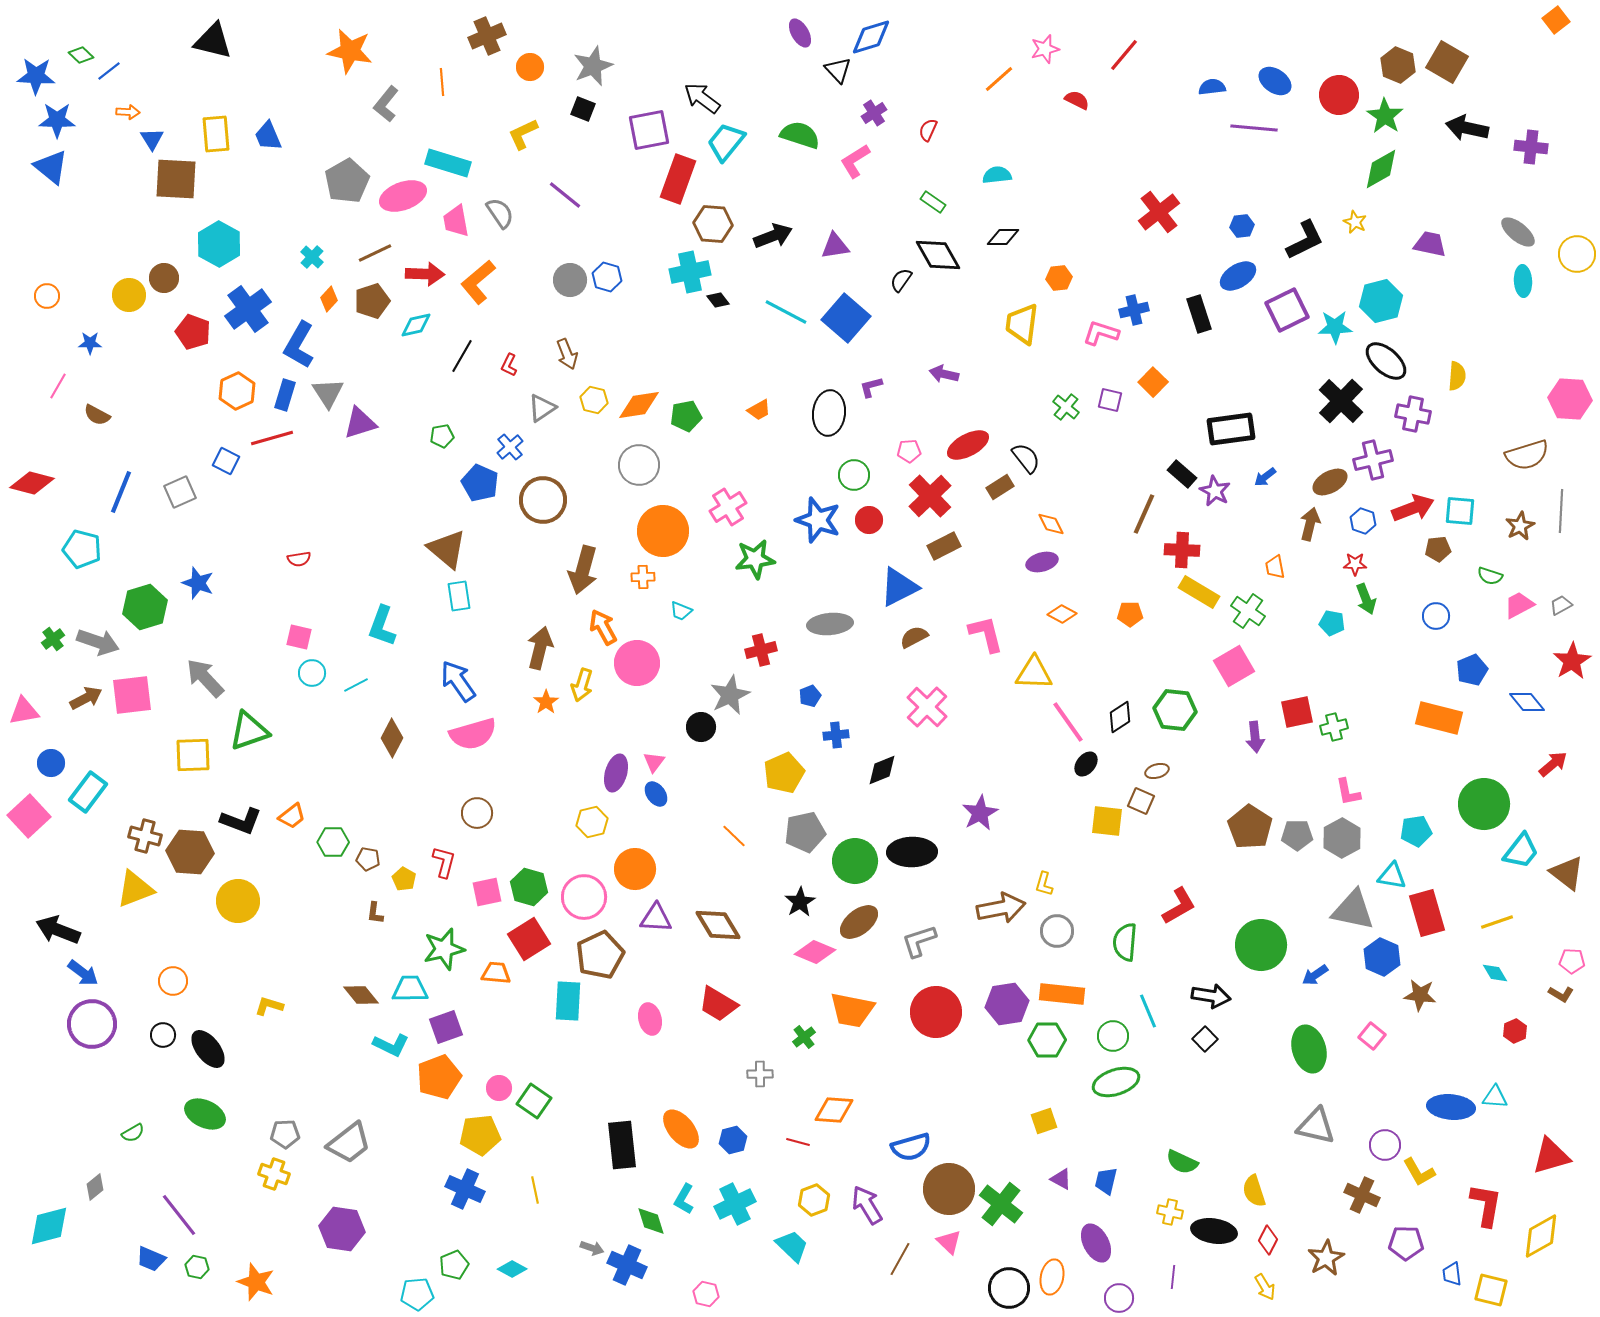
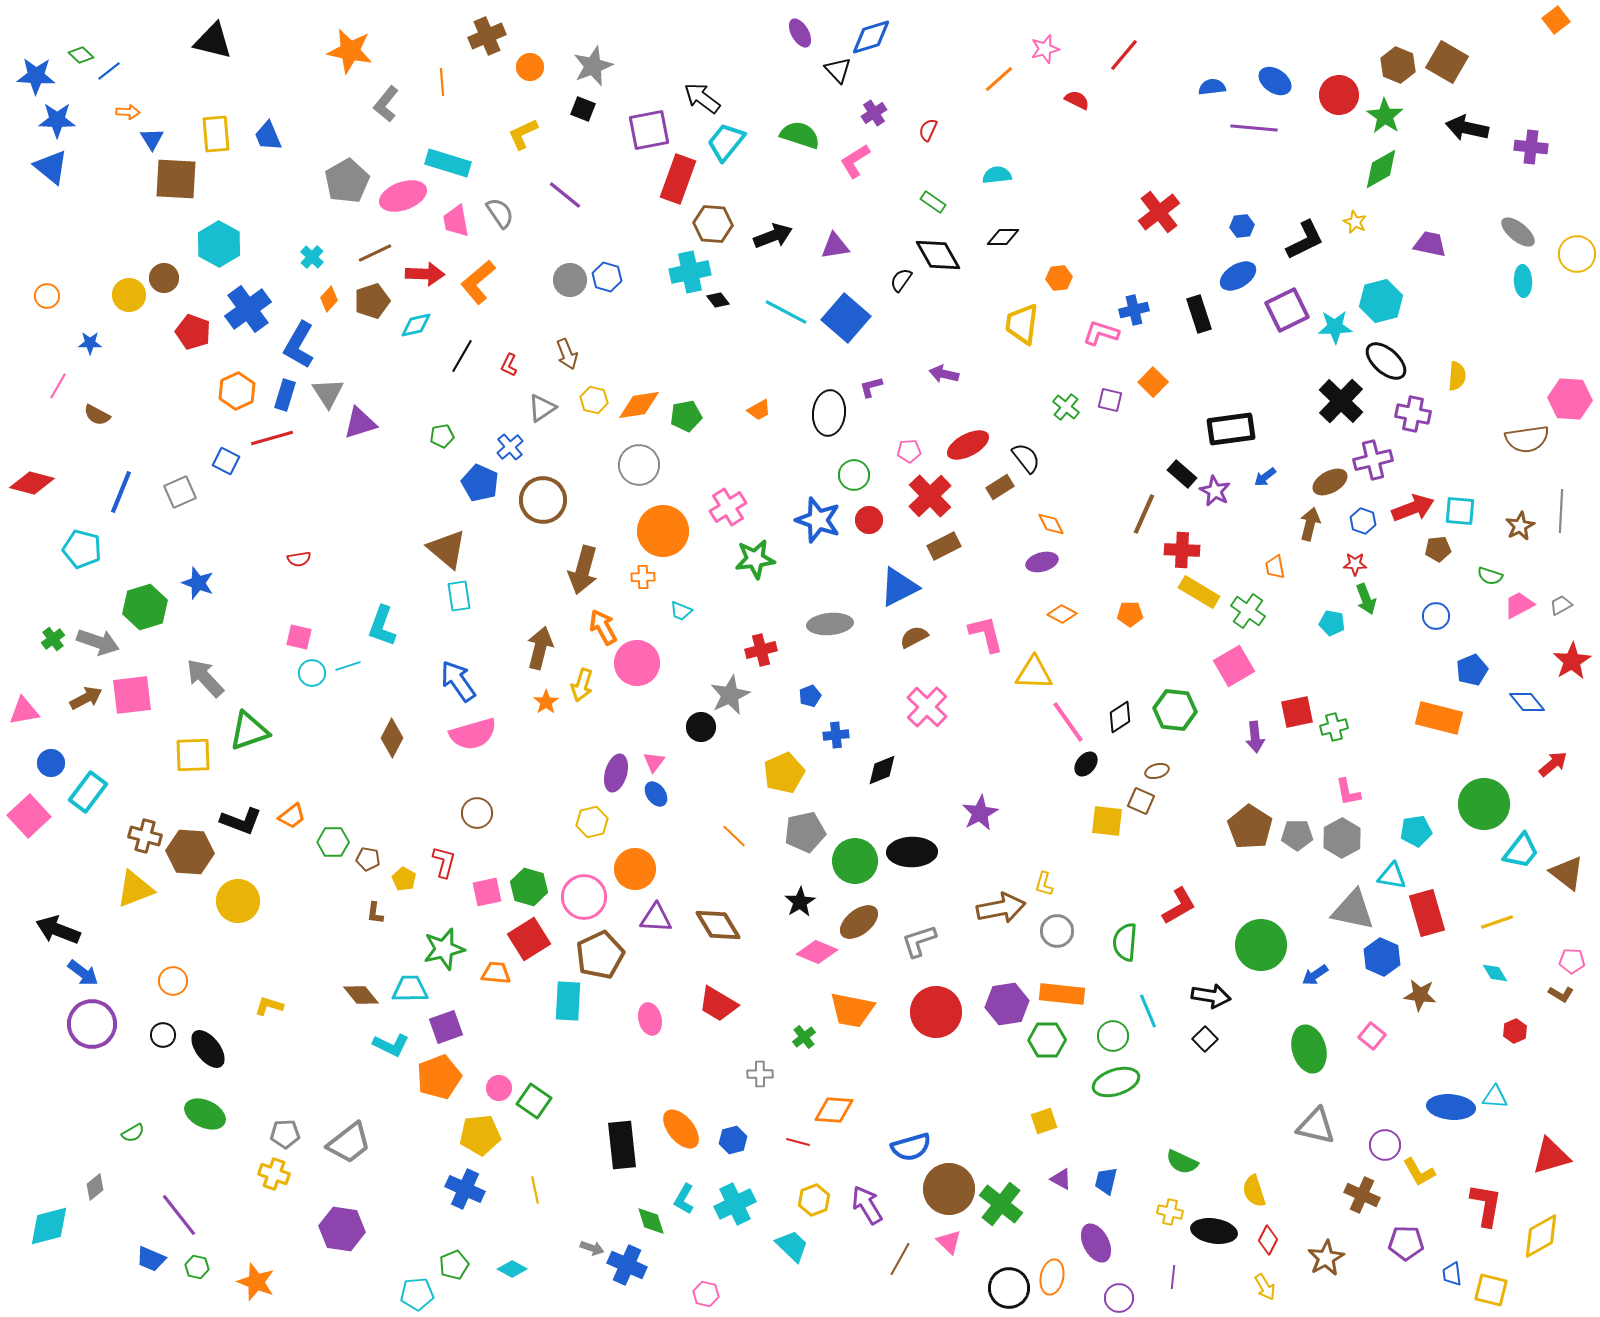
brown semicircle at (1527, 455): moved 16 px up; rotated 9 degrees clockwise
cyan line at (356, 685): moved 8 px left, 19 px up; rotated 10 degrees clockwise
pink diamond at (815, 952): moved 2 px right
